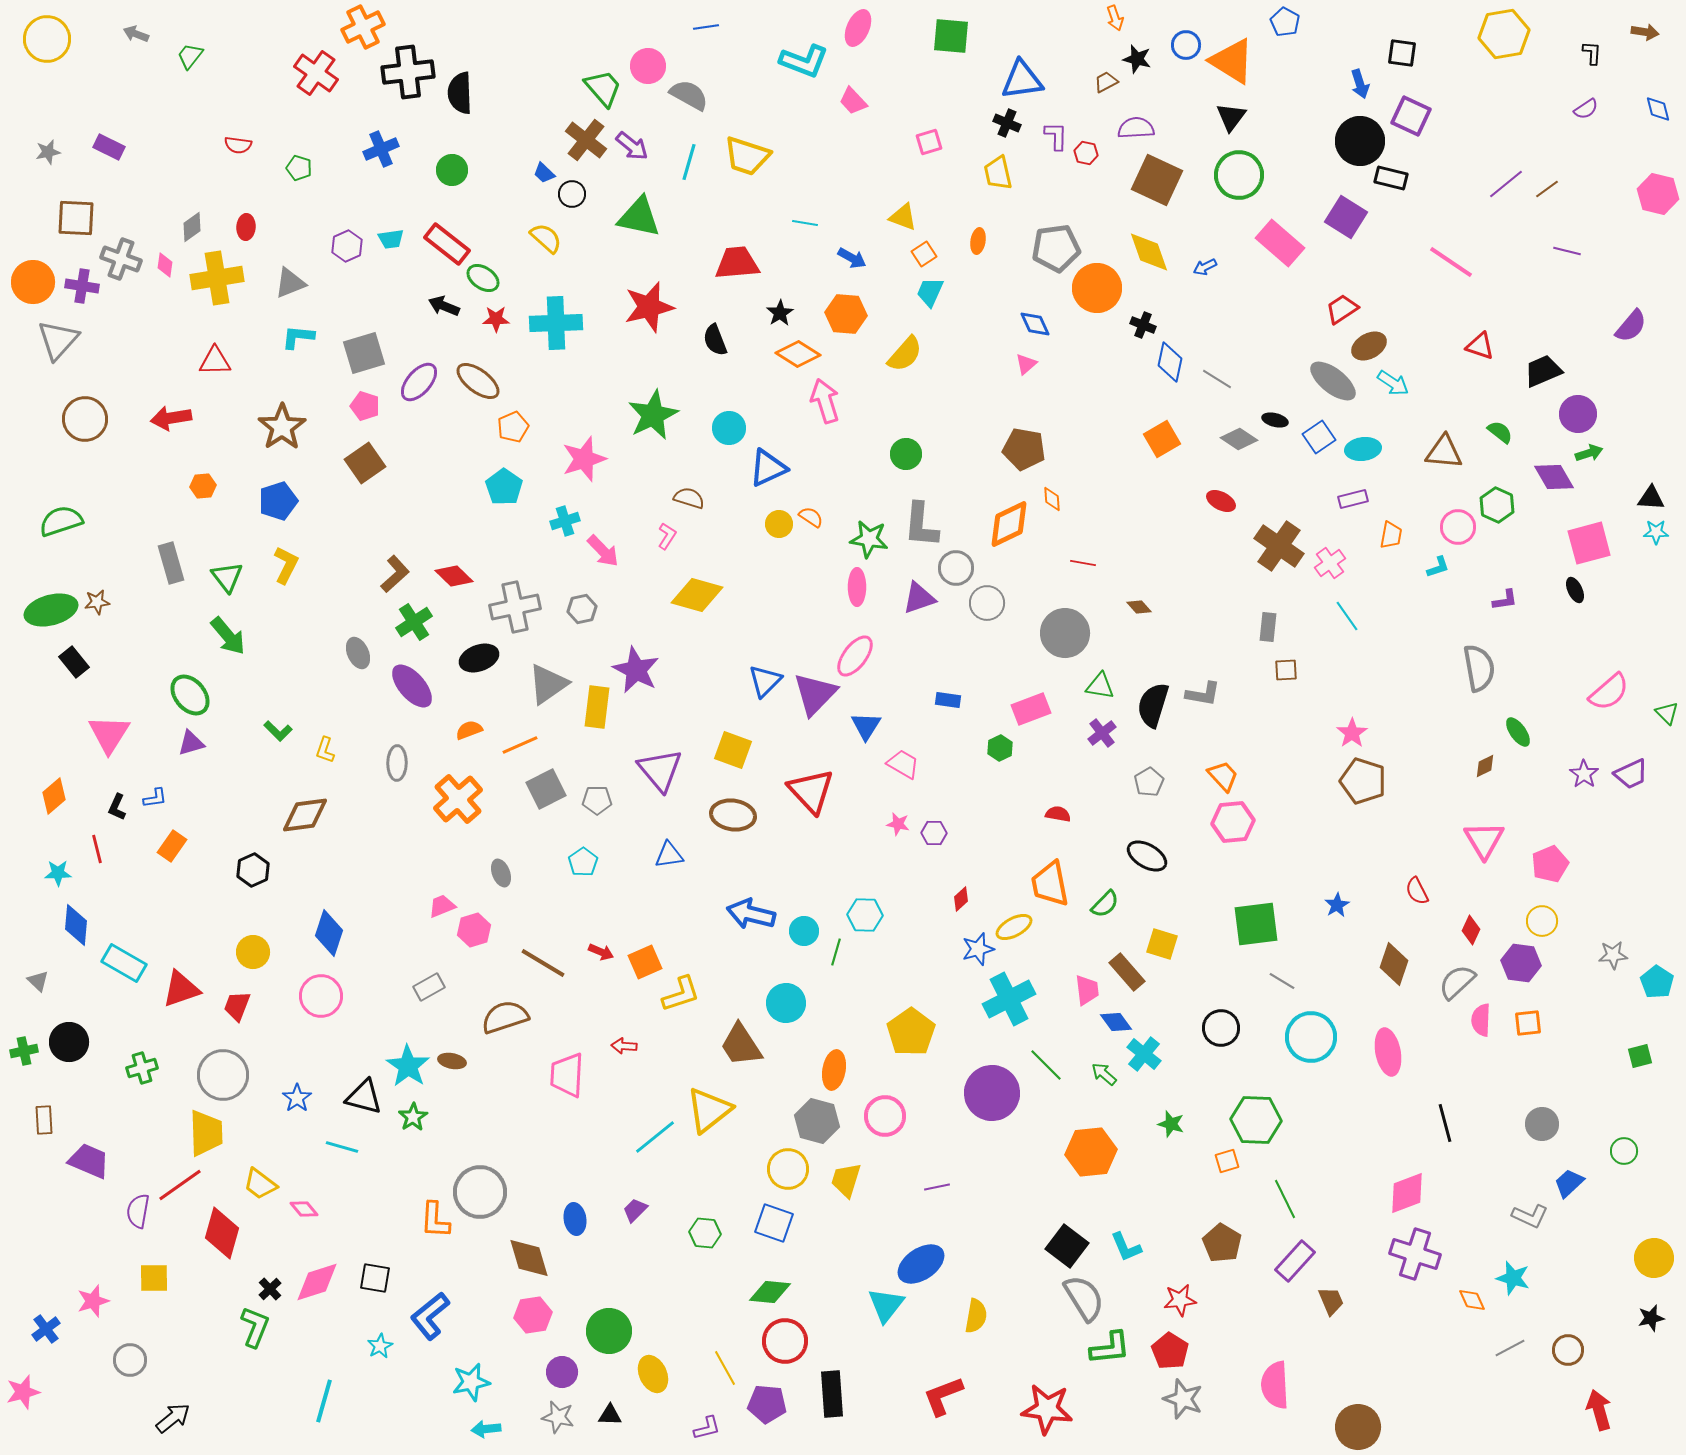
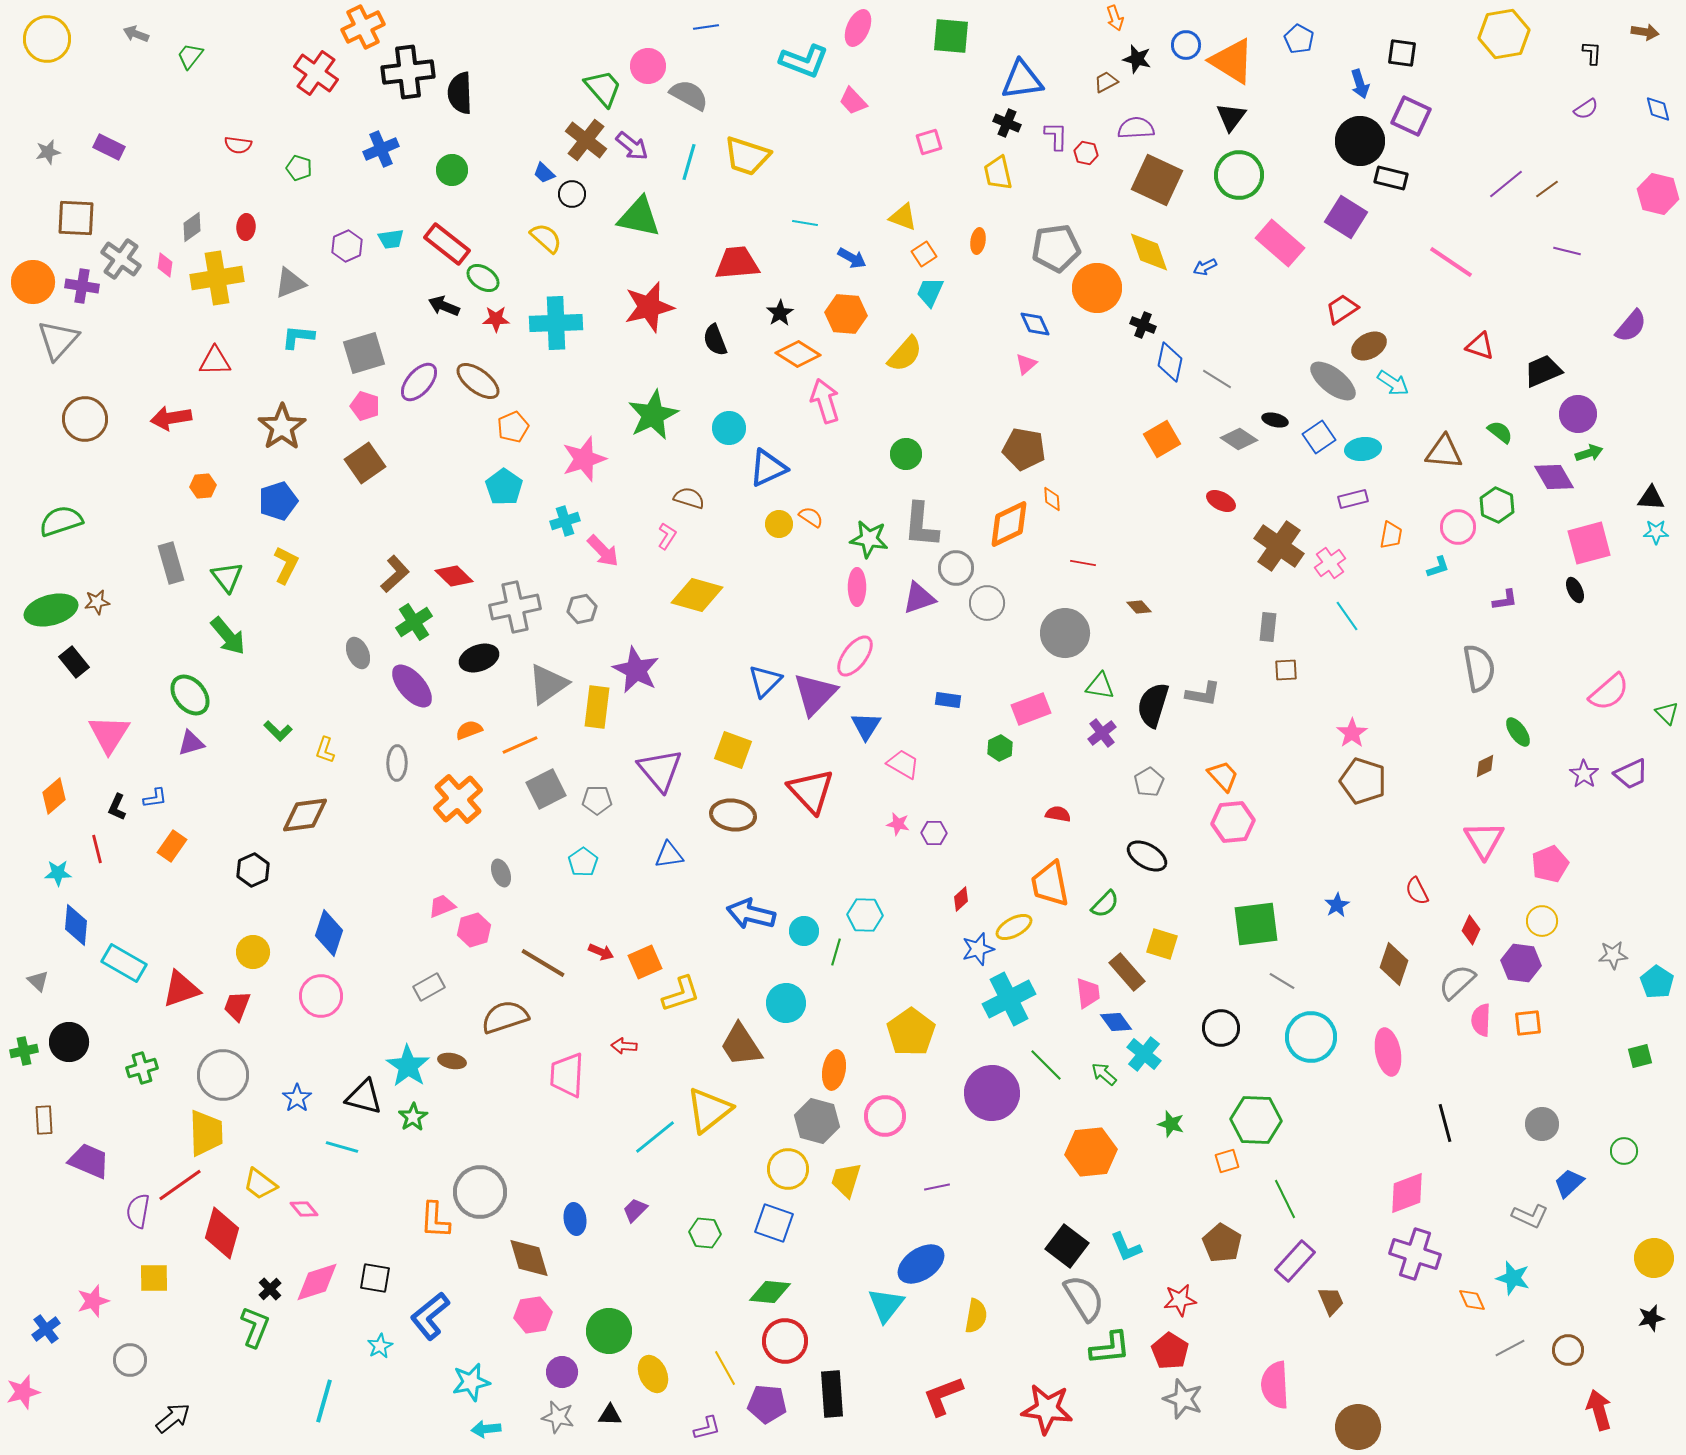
blue pentagon at (1285, 22): moved 14 px right, 17 px down
gray cross at (121, 259): rotated 15 degrees clockwise
pink trapezoid at (1087, 990): moved 1 px right, 3 px down
